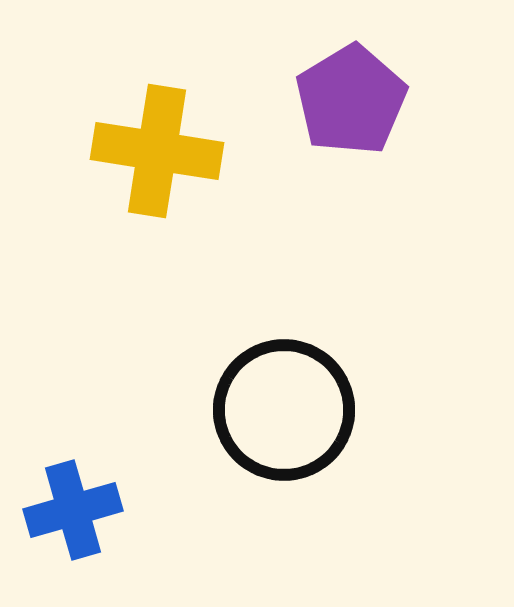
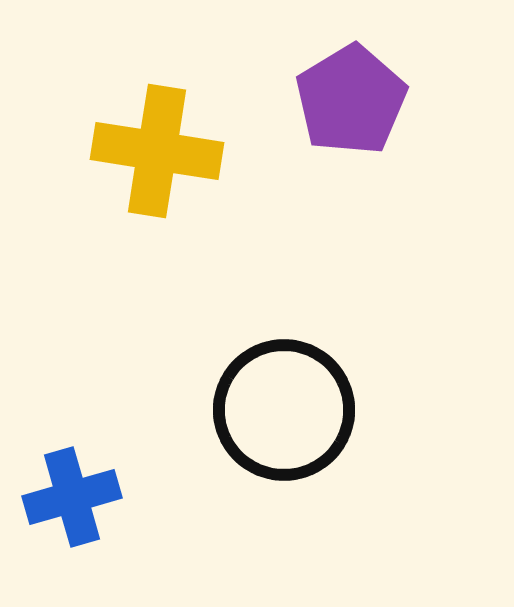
blue cross: moved 1 px left, 13 px up
